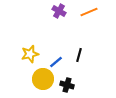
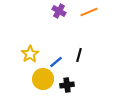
yellow star: rotated 18 degrees counterclockwise
black cross: rotated 24 degrees counterclockwise
